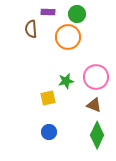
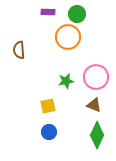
brown semicircle: moved 12 px left, 21 px down
yellow square: moved 8 px down
